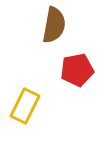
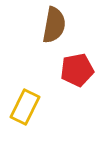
yellow rectangle: moved 1 px down
